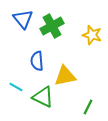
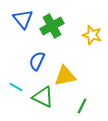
blue semicircle: rotated 30 degrees clockwise
green line: moved 6 px left, 1 px up
